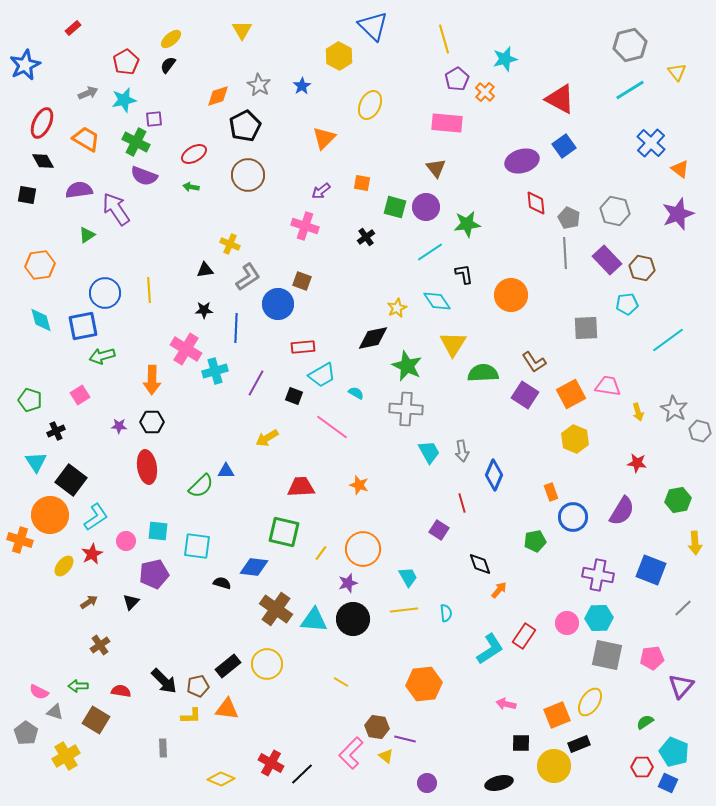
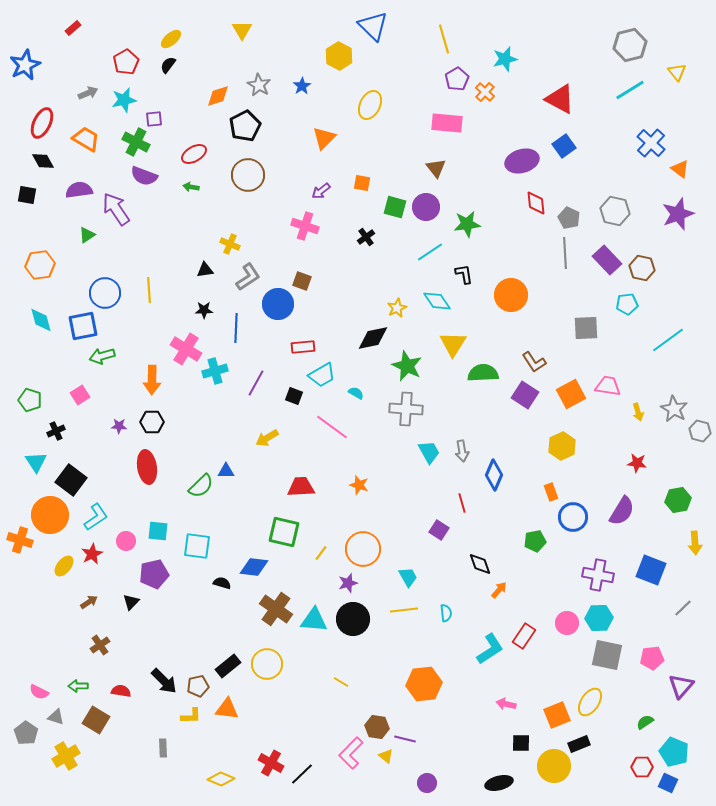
yellow hexagon at (575, 439): moved 13 px left, 7 px down; rotated 12 degrees clockwise
gray triangle at (55, 712): moved 1 px right, 5 px down
